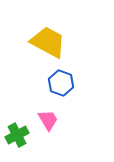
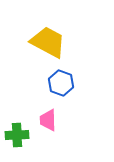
pink trapezoid: rotated 150 degrees counterclockwise
green cross: rotated 25 degrees clockwise
